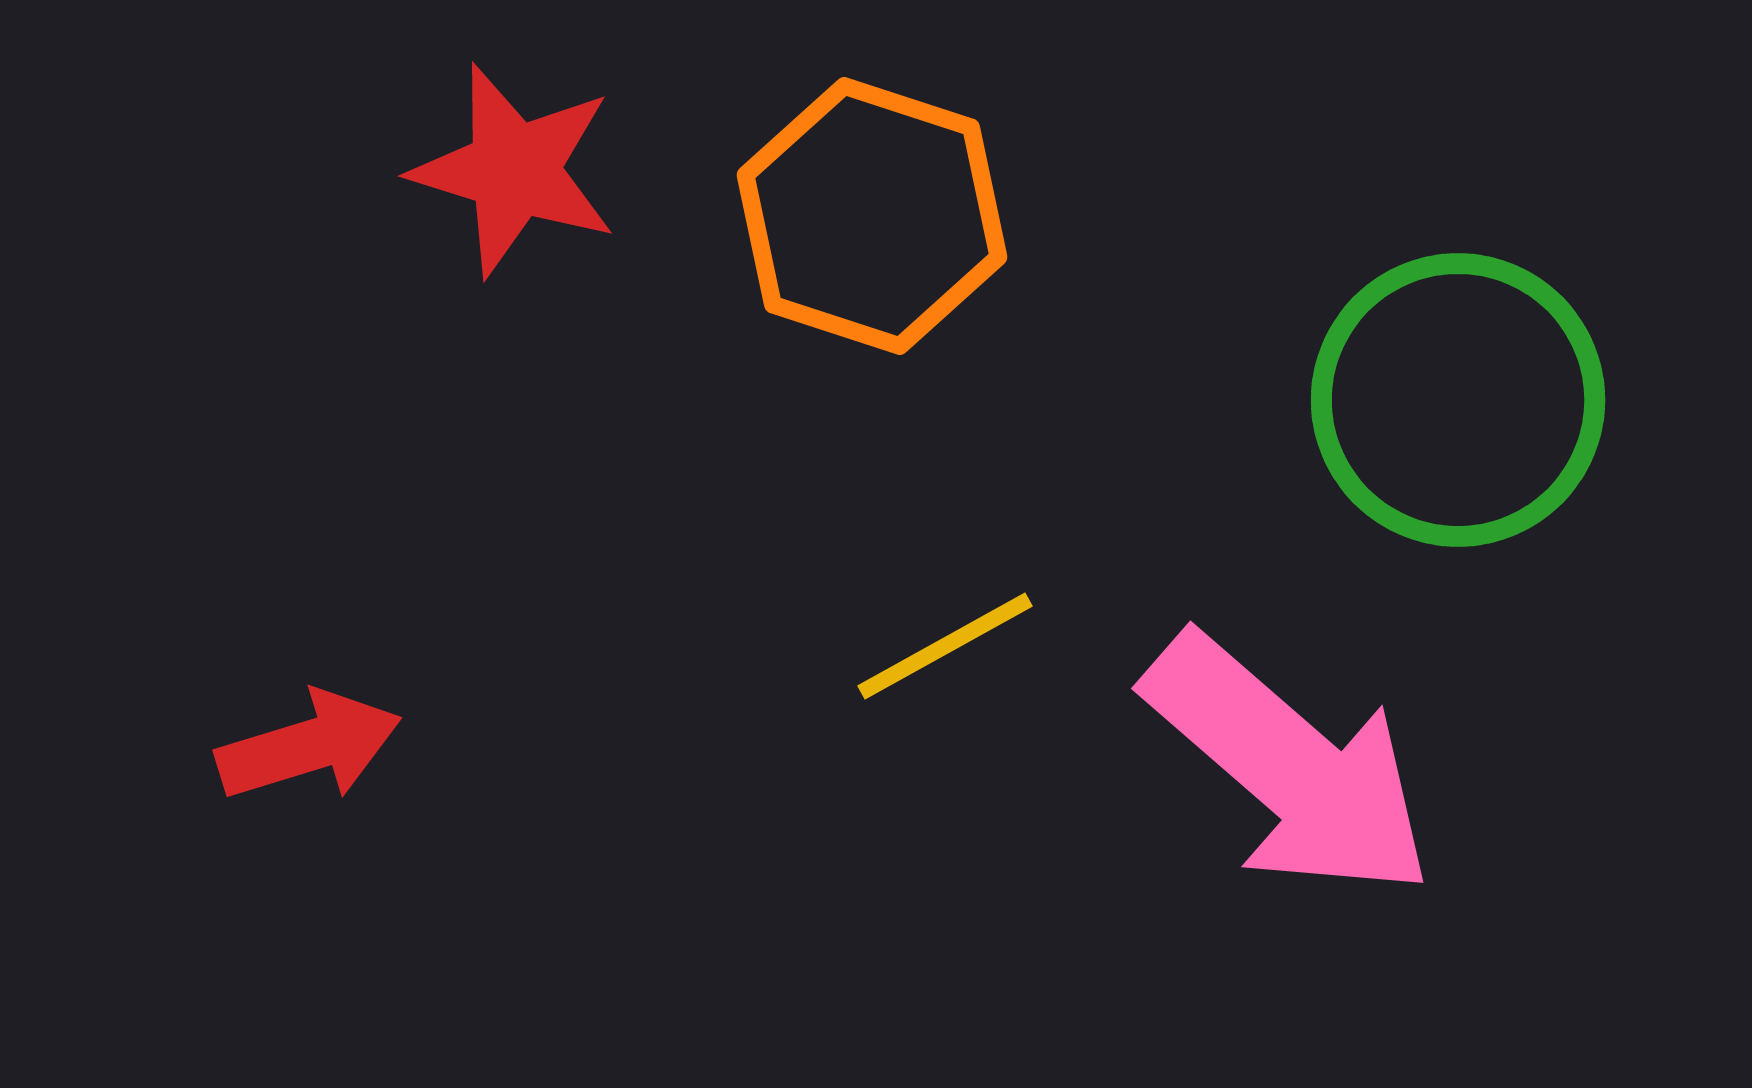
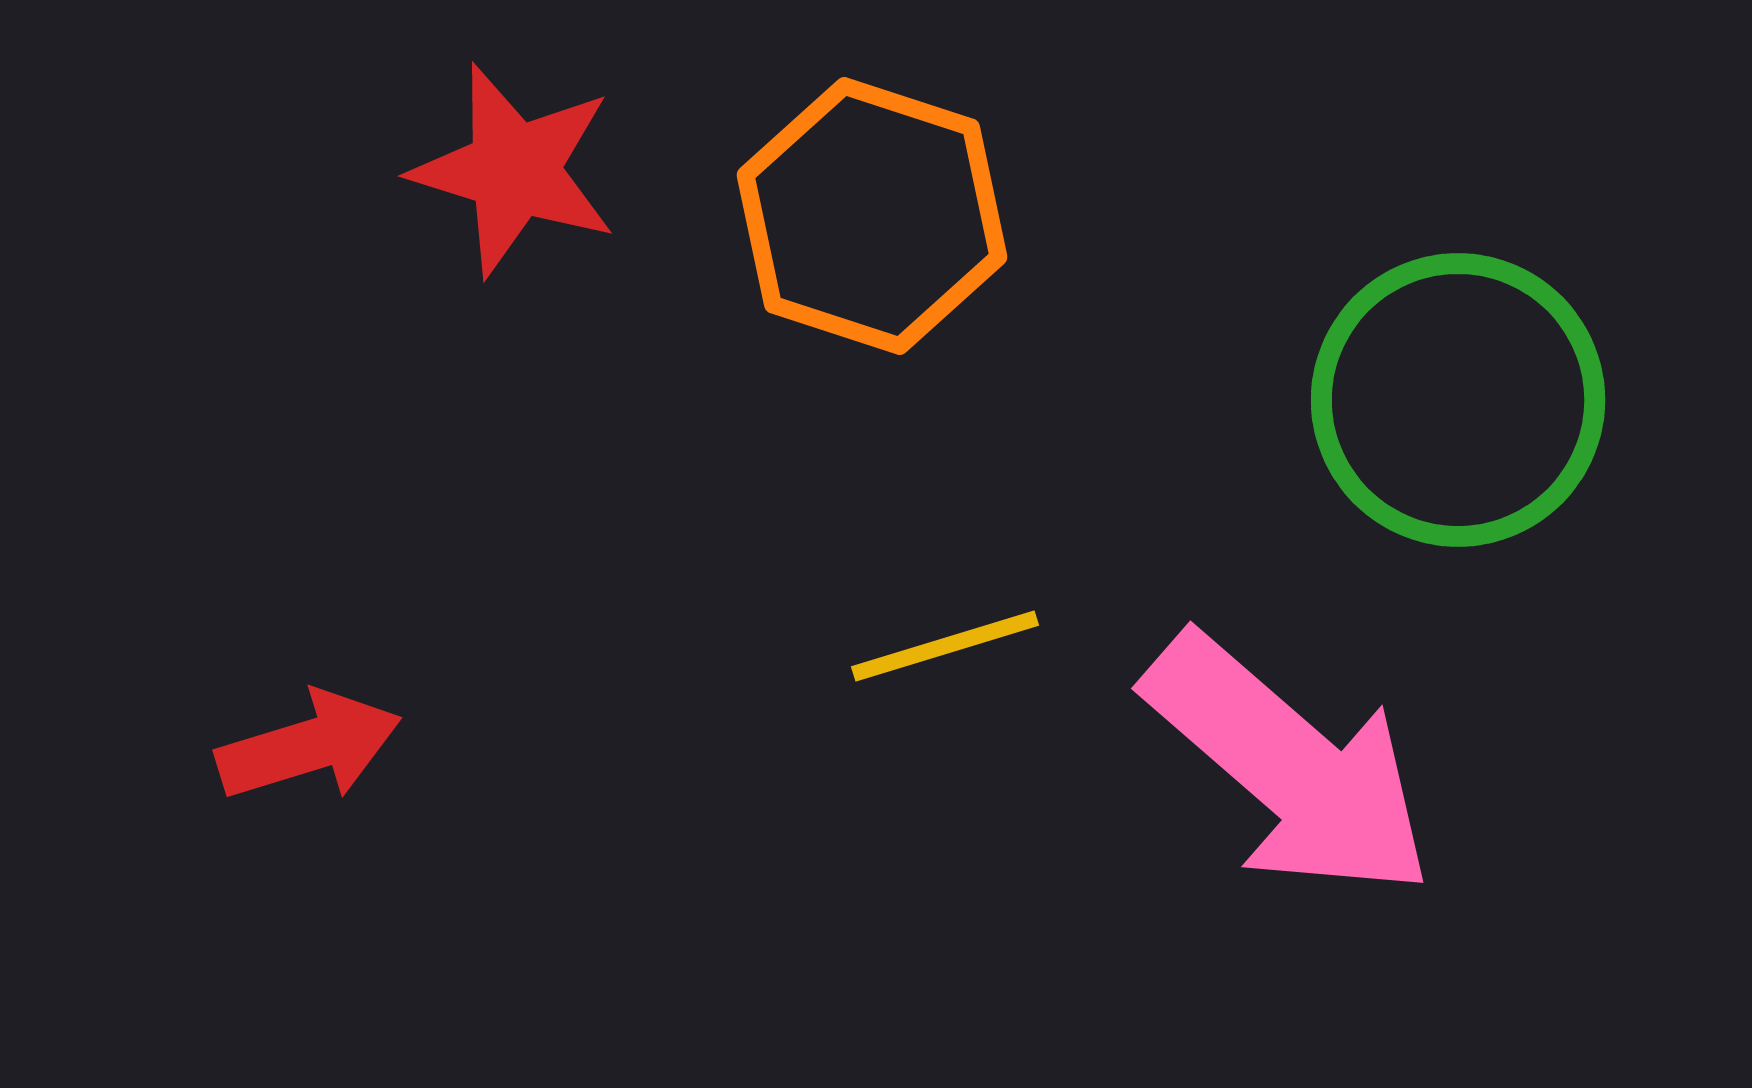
yellow line: rotated 12 degrees clockwise
